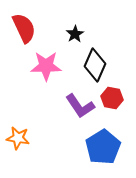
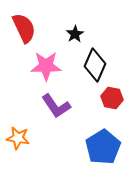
purple L-shape: moved 24 px left
